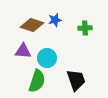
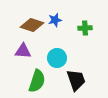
cyan circle: moved 10 px right
